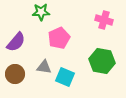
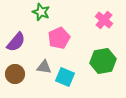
green star: rotated 24 degrees clockwise
pink cross: rotated 24 degrees clockwise
green hexagon: moved 1 px right; rotated 20 degrees counterclockwise
